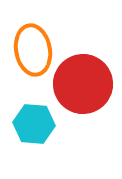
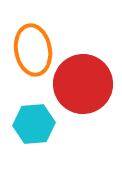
cyan hexagon: rotated 9 degrees counterclockwise
